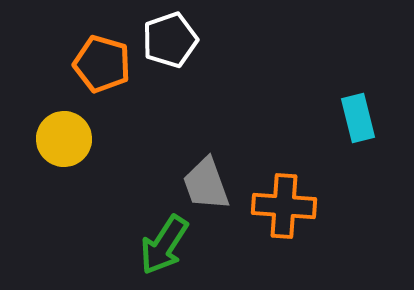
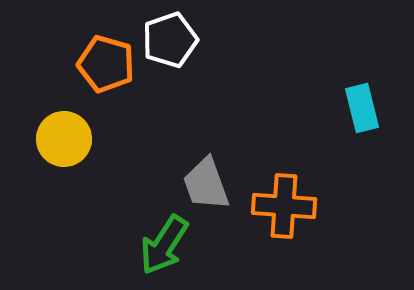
orange pentagon: moved 4 px right
cyan rectangle: moved 4 px right, 10 px up
